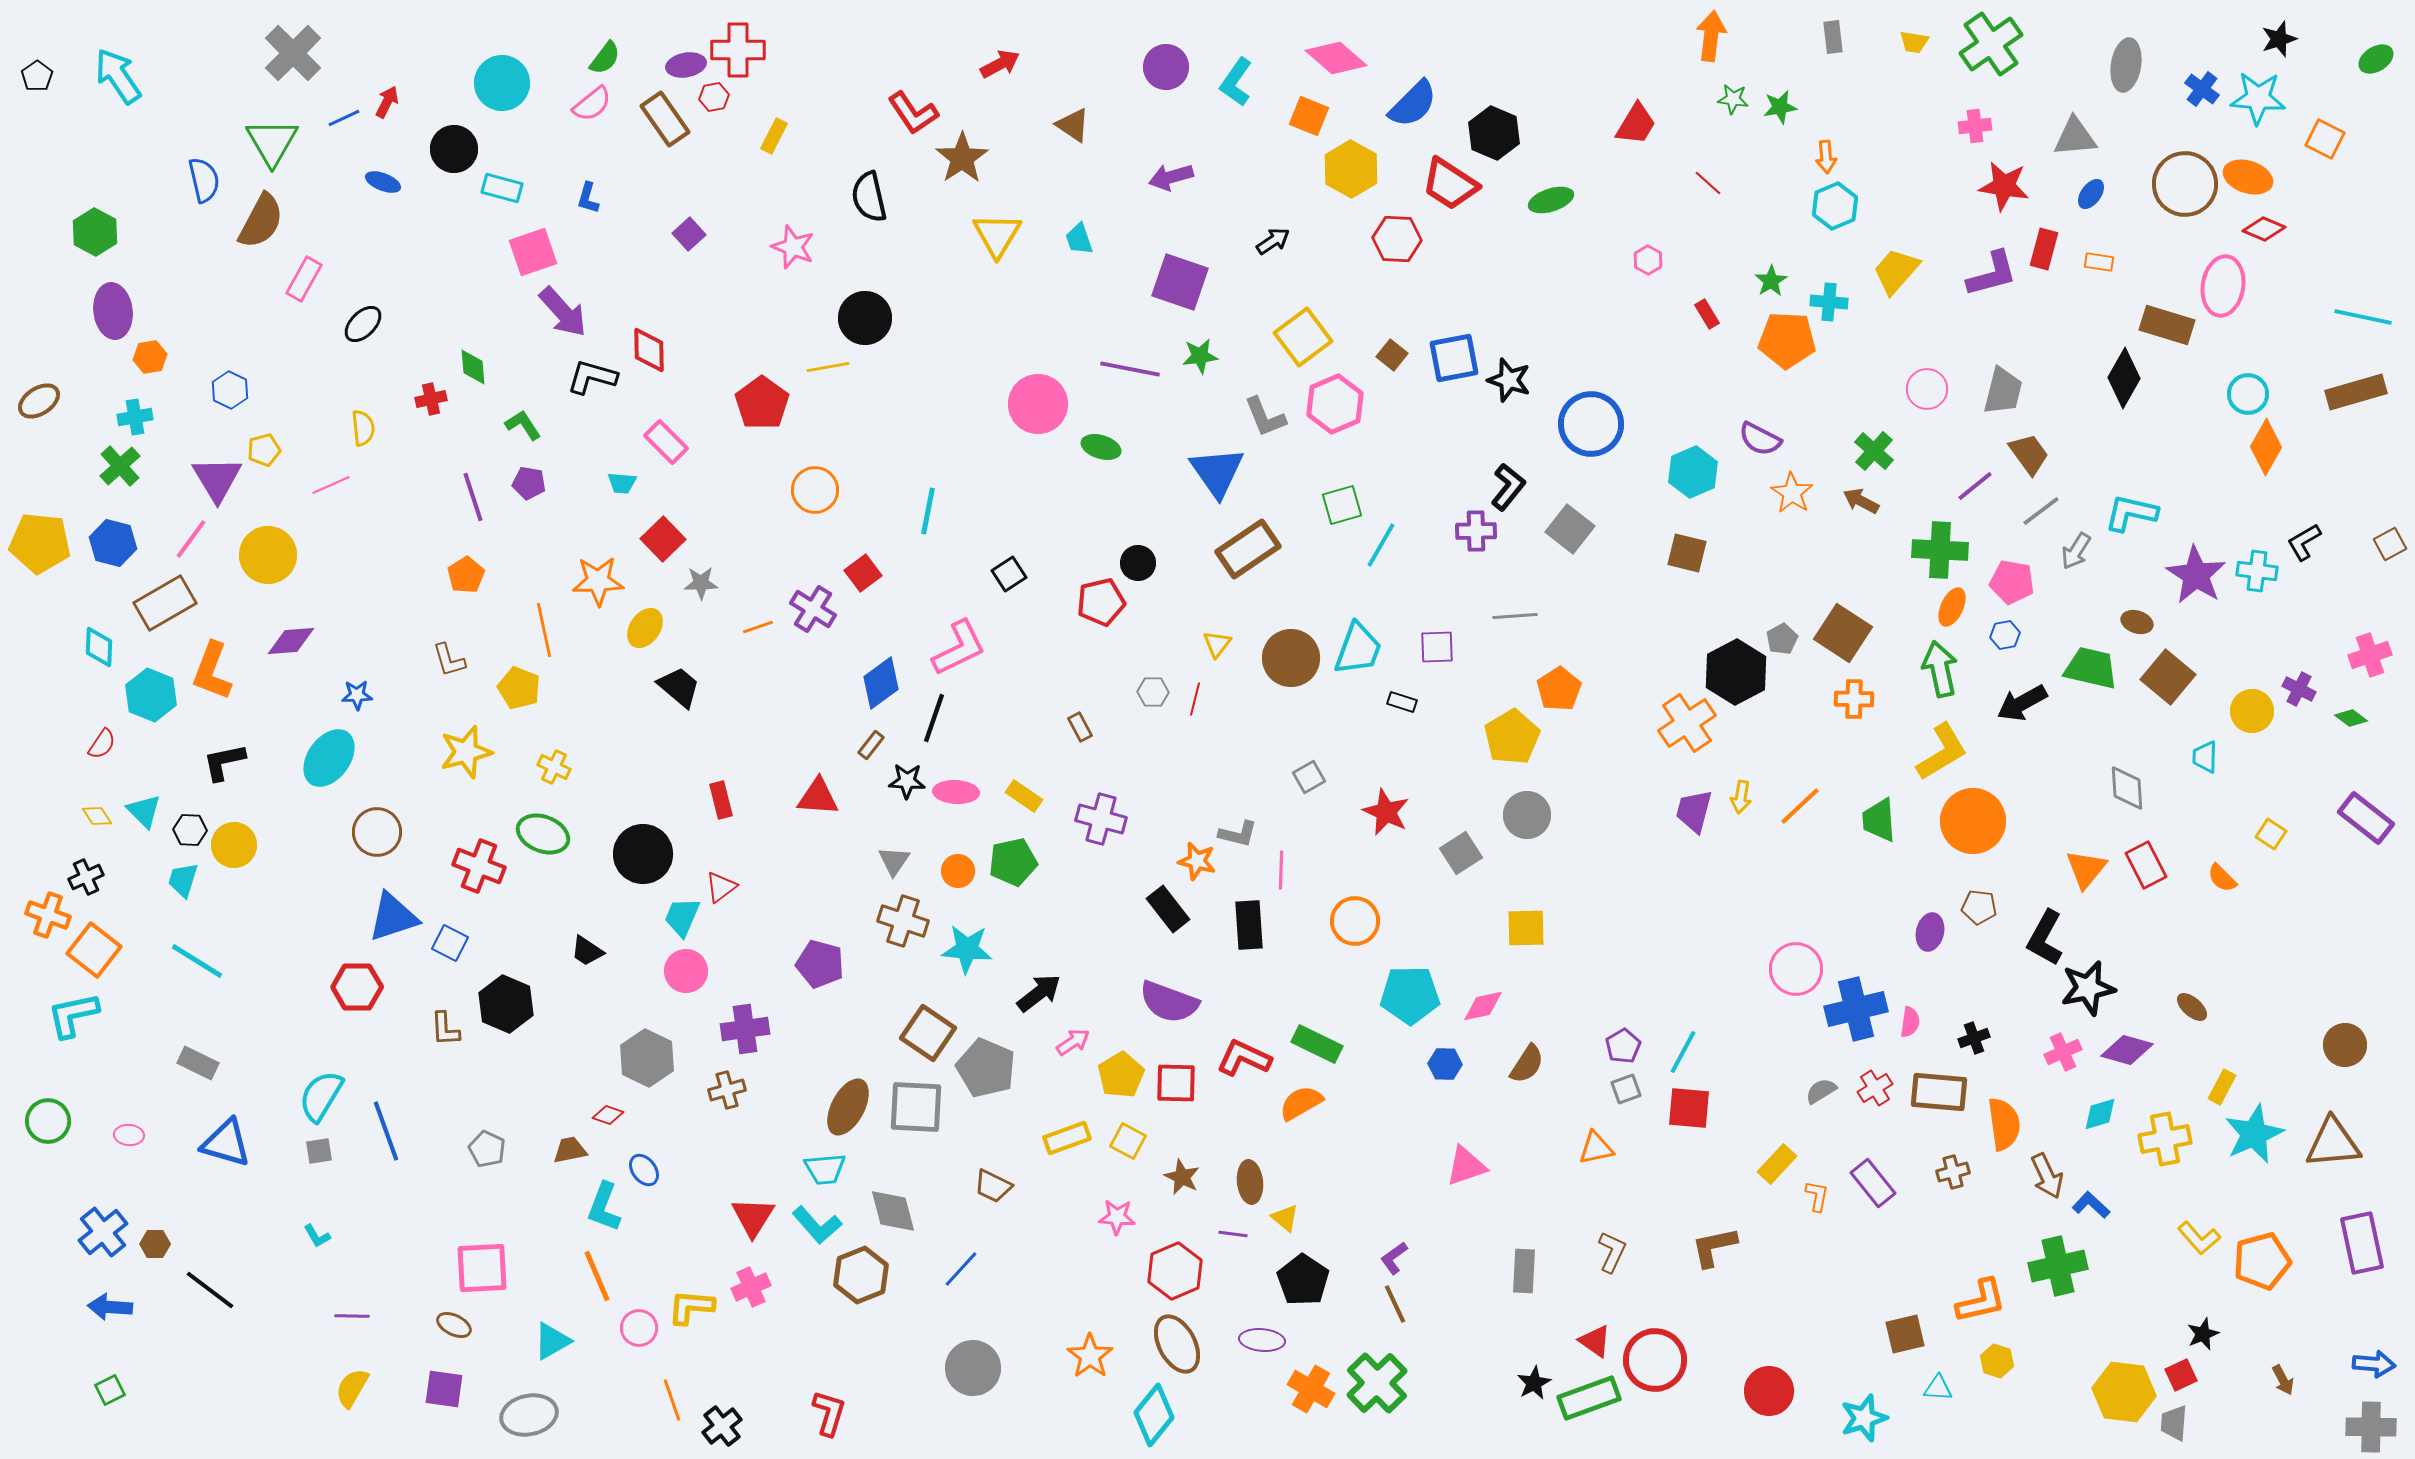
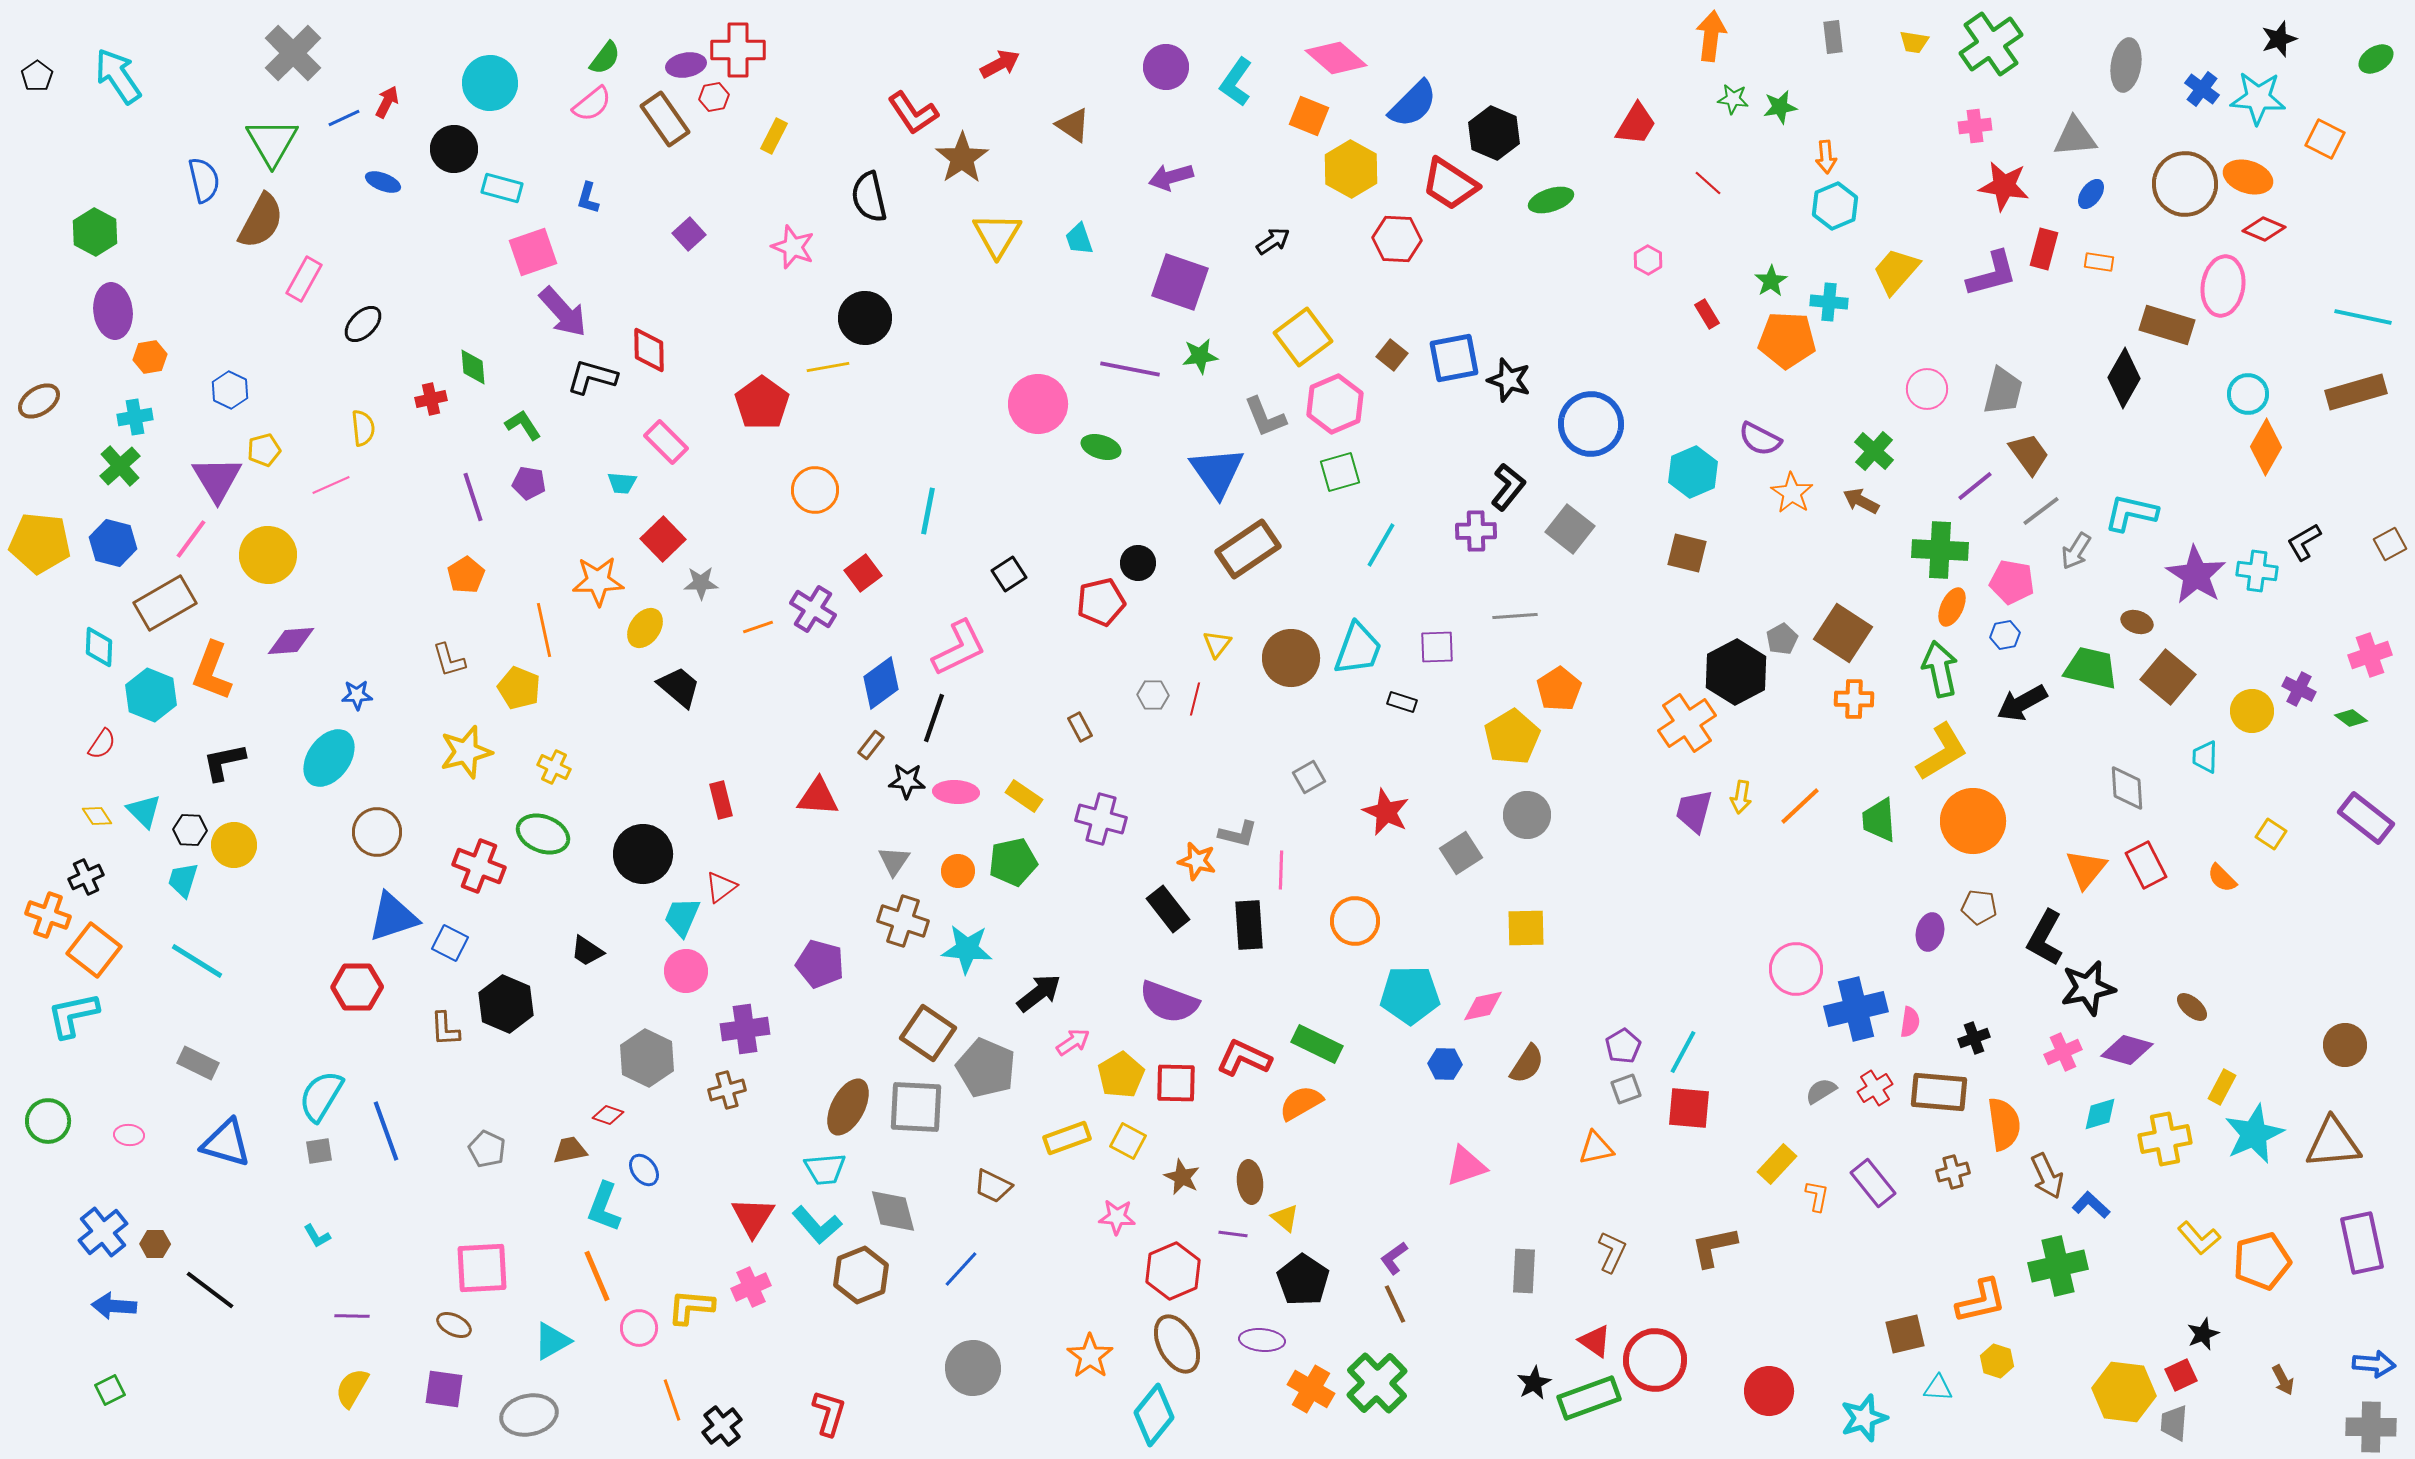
cyan circle at (502, 83): moved 12 px left
green square at (1342, 505): moved 2 px left, 33 px up
gray hexagon at (1153, 692): moved 3 px down
red hexagon at (1175, 1271): moved 2 px left
blue arrow at (110, 1307): moved 4 px right, 1 px up
